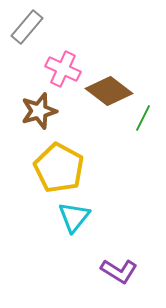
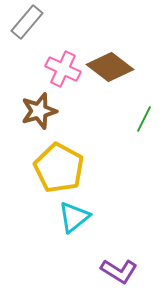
gray rectangle: moved 5 px up
brown diamond: moved 1 px right, 24 px up
green line: moved 1 px right, 1 px down
cyan triangle: rotated 12 degrees clockwise
